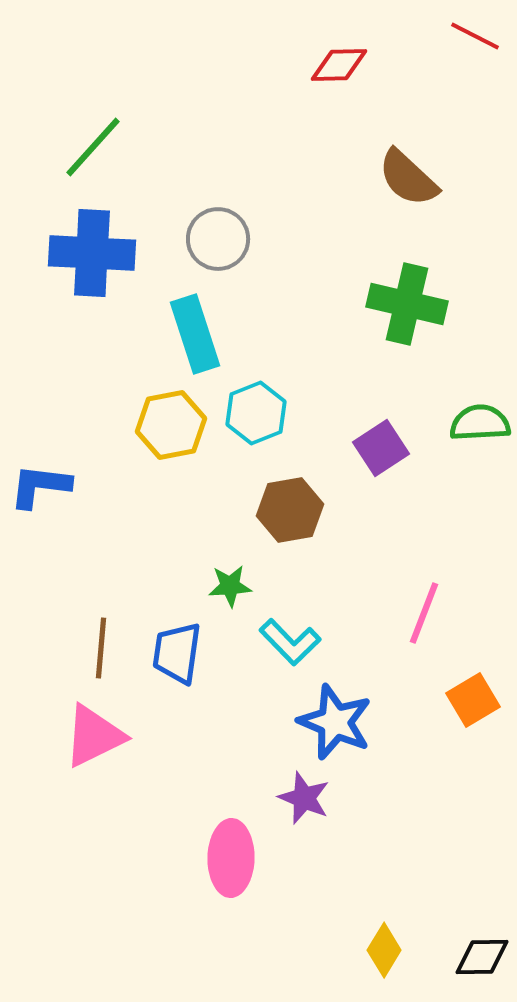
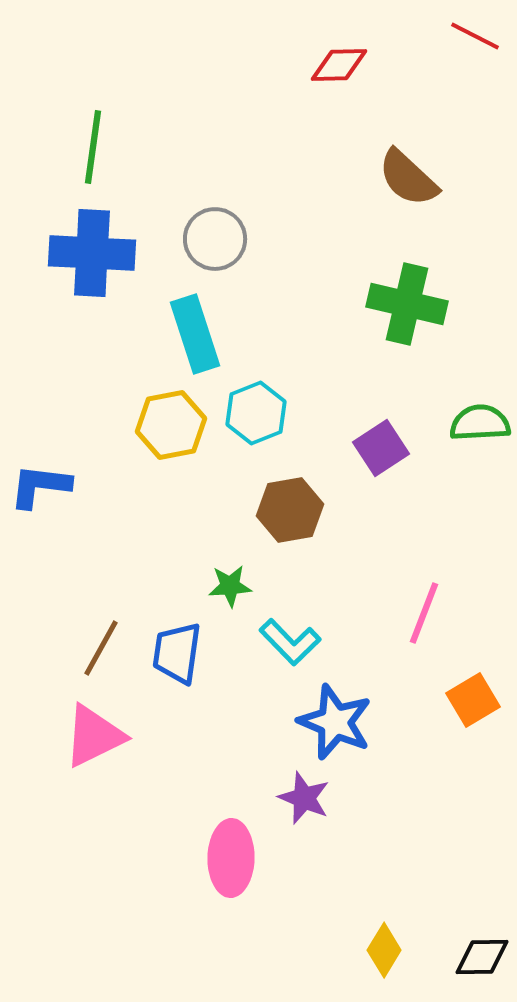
green line: rotated 34 degrees counterclockwise
gray circle: moved 3 px left
brown line: rotated 24 degrees clockwise
